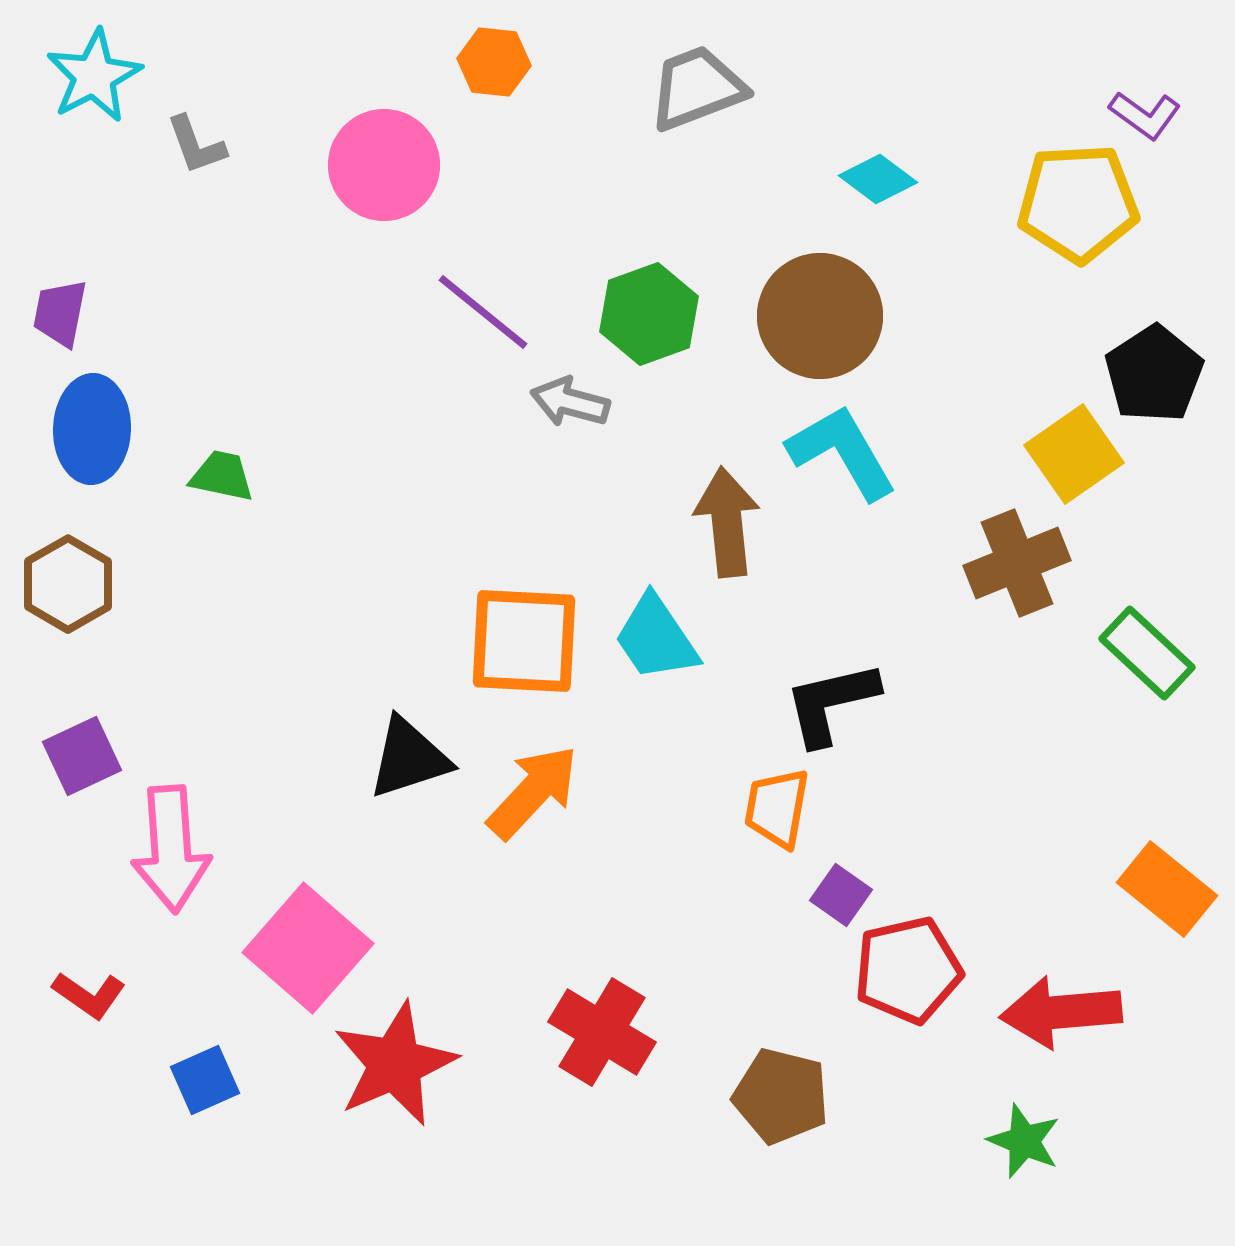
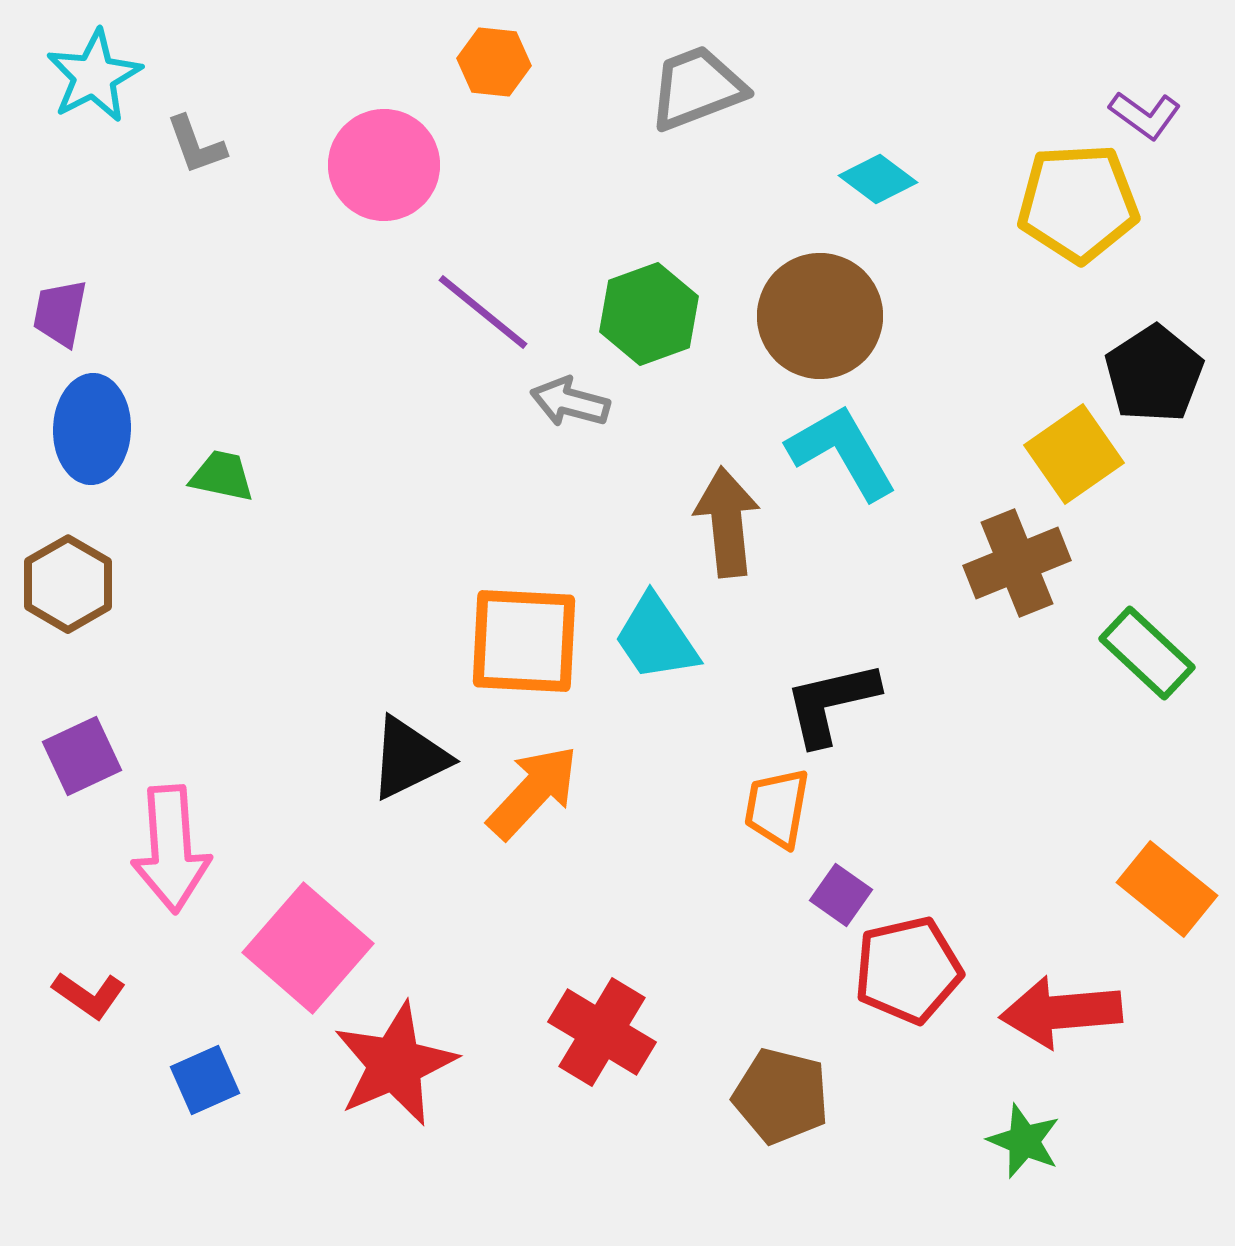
black triangle at (409, 758): rotated 8 degrees counterclockwise
